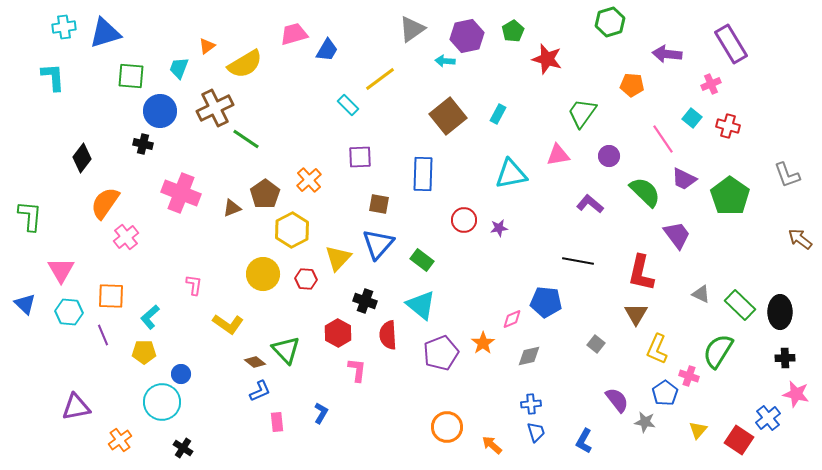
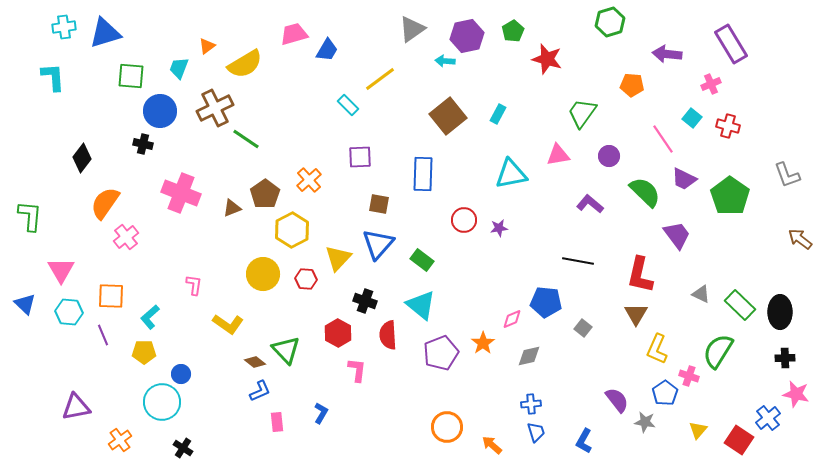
red L-shape at (641, 273): moved 1 px left, 2 px down
gray square at (596, 344): moved 13 px left, 16 px up
